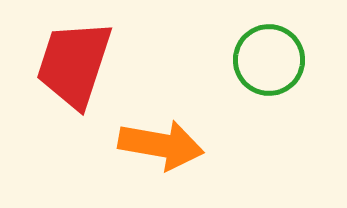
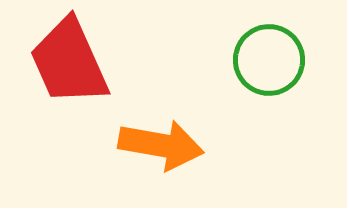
red trapezoid: moved 5 px left, 2 px up; rotated 42 degrees counterclockwise
